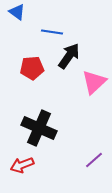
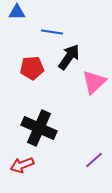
blue triangle: rotated 36 degrees counterclockwise
black arrow: moved 1 px down
